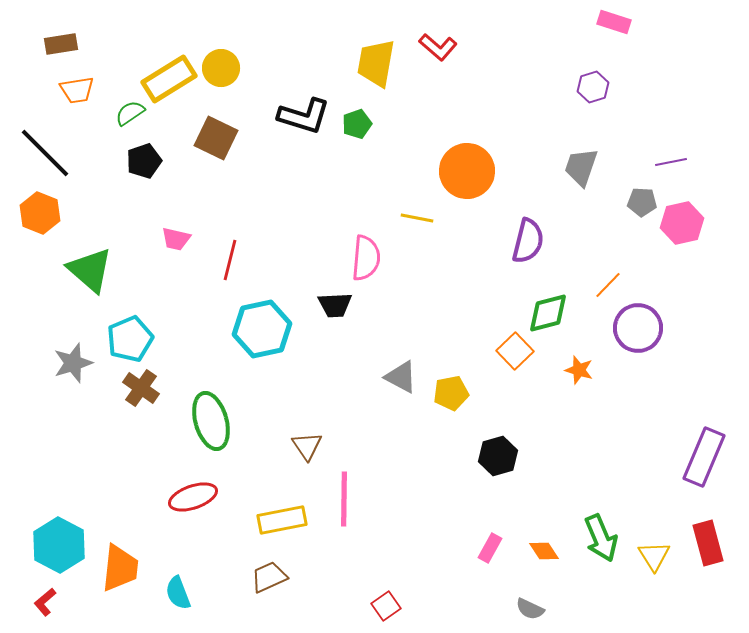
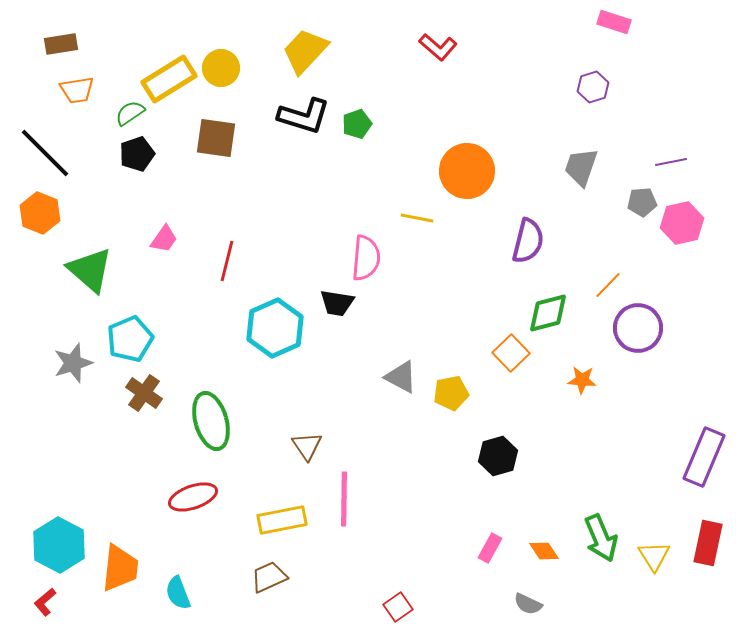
yellow trapezoid at (376, 63): moved 71 px left, 12 px up; rotated 33 degrees clockwise
brown square at (216, 138): rotated 18 degrees counterclockwise
black pentagon at (144, 161): moved 7 px left, 7 px up
gray pentagon at (642, 202): rotated 8 degrees counterclockwise
pink trapezoid at (176, 239): moved 12 px left; rotated 68 degrees counterclockwise
red line at (230, 260): moved 3 px left, 1 px down
black trapezoid at (335, 305): moved 2 px right, 2 px up; rotated 12 degrees clockwise
cyan hexagon at (262, 329): moved 13 px right, 1 px up; rotated 12 degrees counterclockwise
orange square at (515, 351): moved 4 px left, 2 px down
orange star at (579, 370): moved 3 px right, 10 px down; rotated 12 degrees counterclockwise
brown cross at (141, 388): moved 3 px right, 5 px down
red rectangle at (708, 543): rotated 27 degrees clockwise
red square at (386, 606): moved 12 px right, 1 px down
gray semicircle at (530, 609): moved 2 px left, 5 px up
